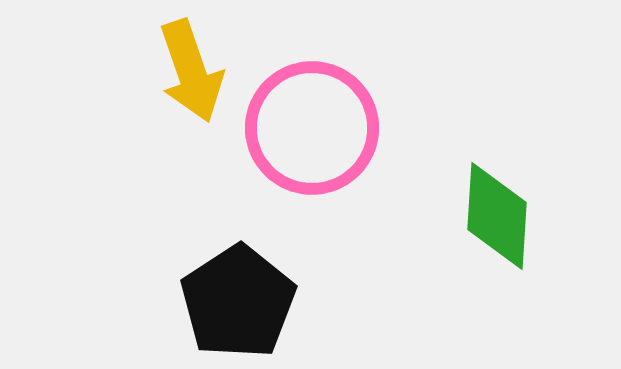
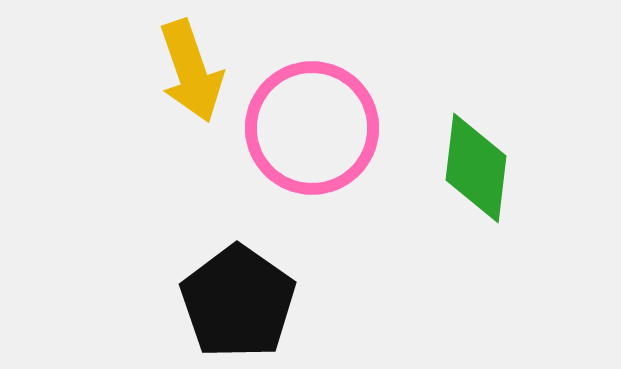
green diamond: moved 21 px left, 48 px up; rotated 3 degrees clockwise
black pentagon: rotated 4 degrees counterclockwise
